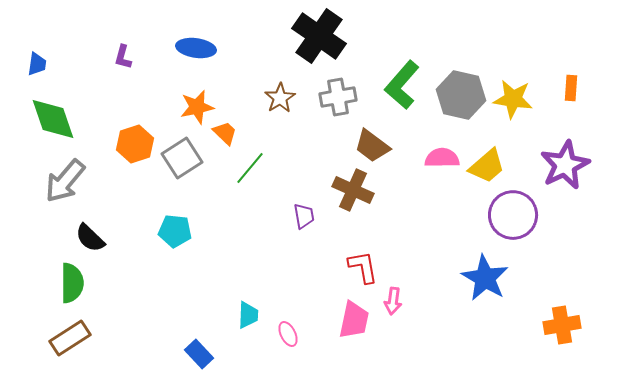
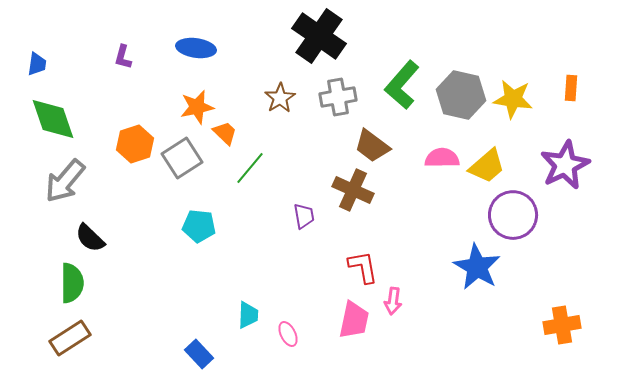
cyan pentagon: moved 24 px right, 5 px up
blue star: moved 8 px left, 11 px up
